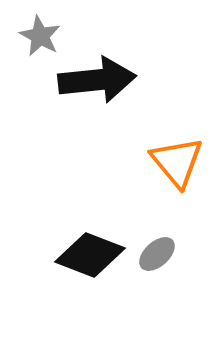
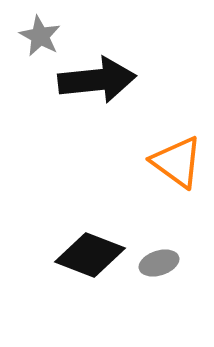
orange triangle: rotated 14 degrees counterclockwise
gray ellipse: moved 2 px right, 9 px down; rotated 24 degrees clockwise
